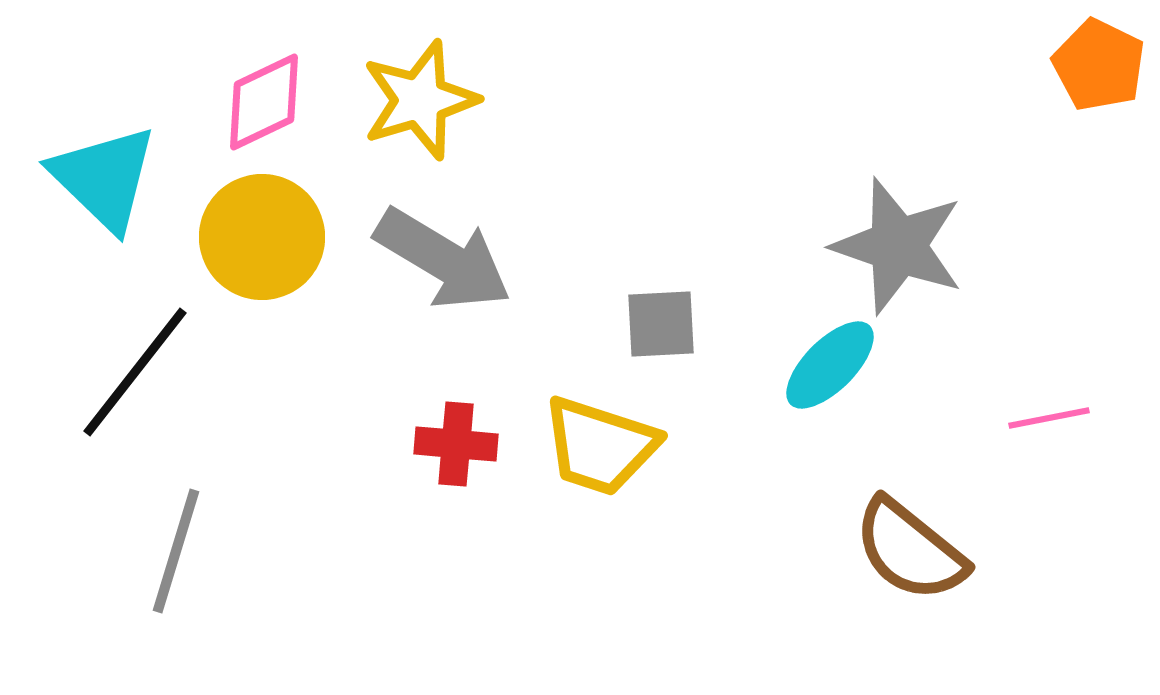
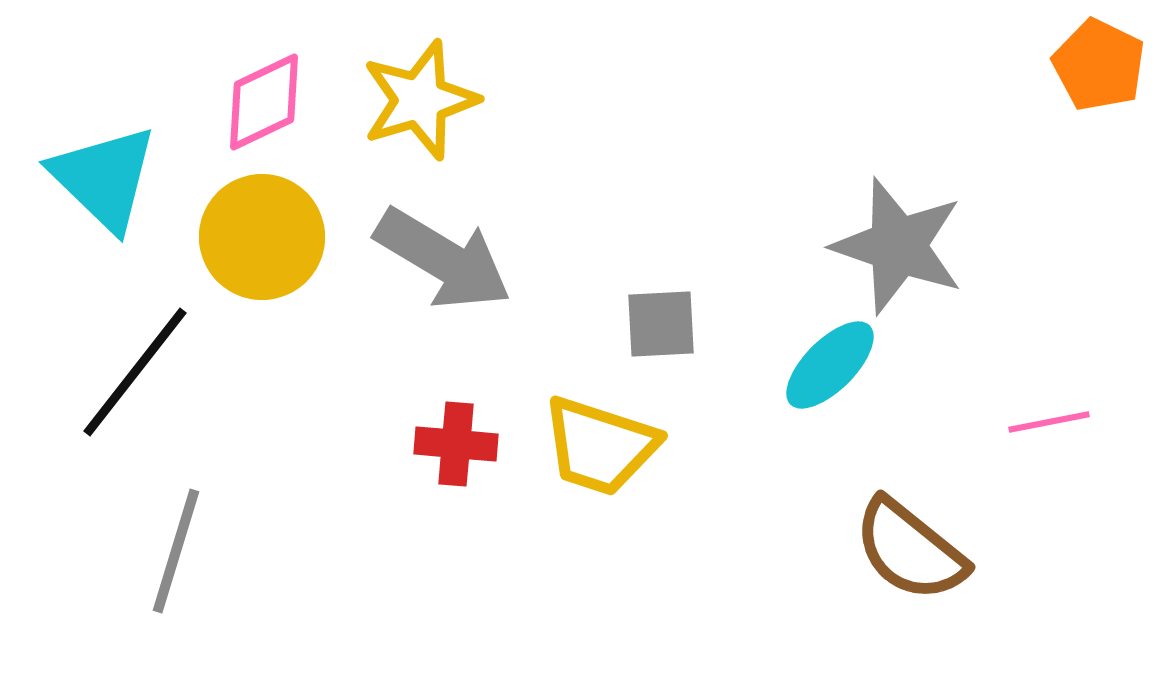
pink line: moved 4 px down
